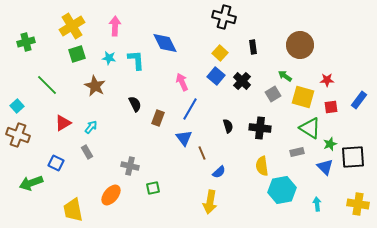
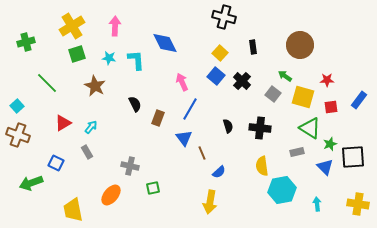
green line at (47, 85): moved 2 px up
gray square at (273, 94): rotated 21 degrees counterclockwise
